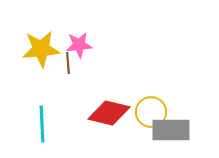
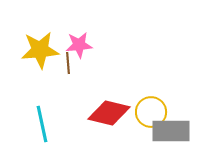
yellow star: moved 1 px left, 1 px down
cyan line: rotated 9 degrees counterclockwise
gray rectangle: moved 1 px down
